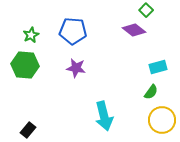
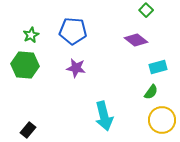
purple diamond: moved 2 px right, 10 px down
